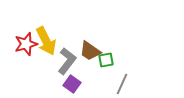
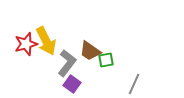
gray L-shape: moved 2 px down
gray line: moved 12 px right
